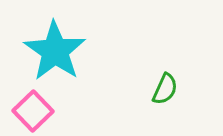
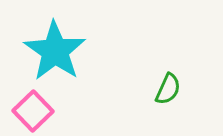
green semicircle: moved 3 px right
